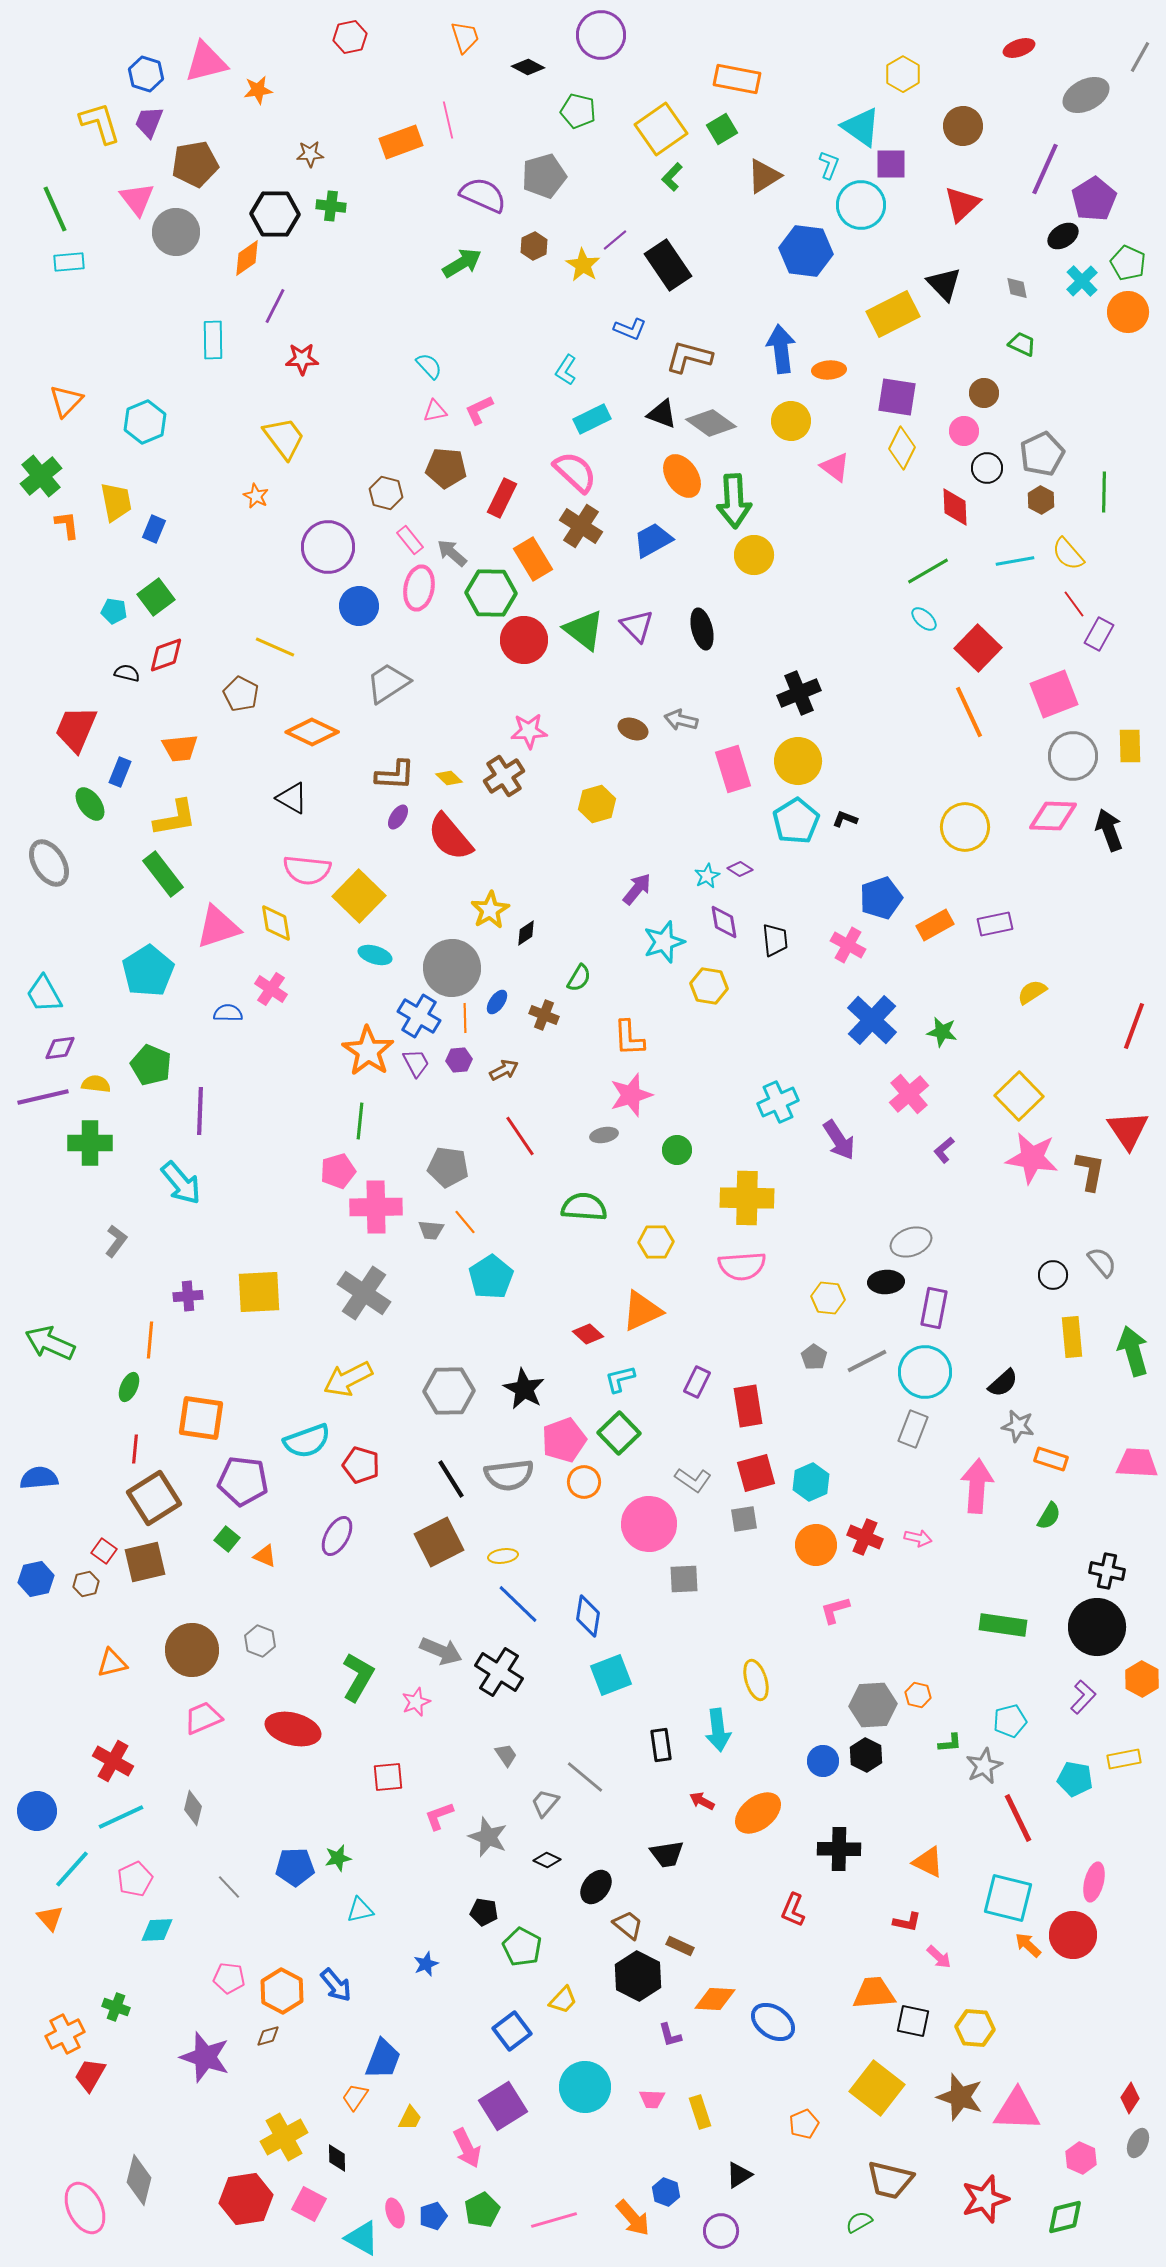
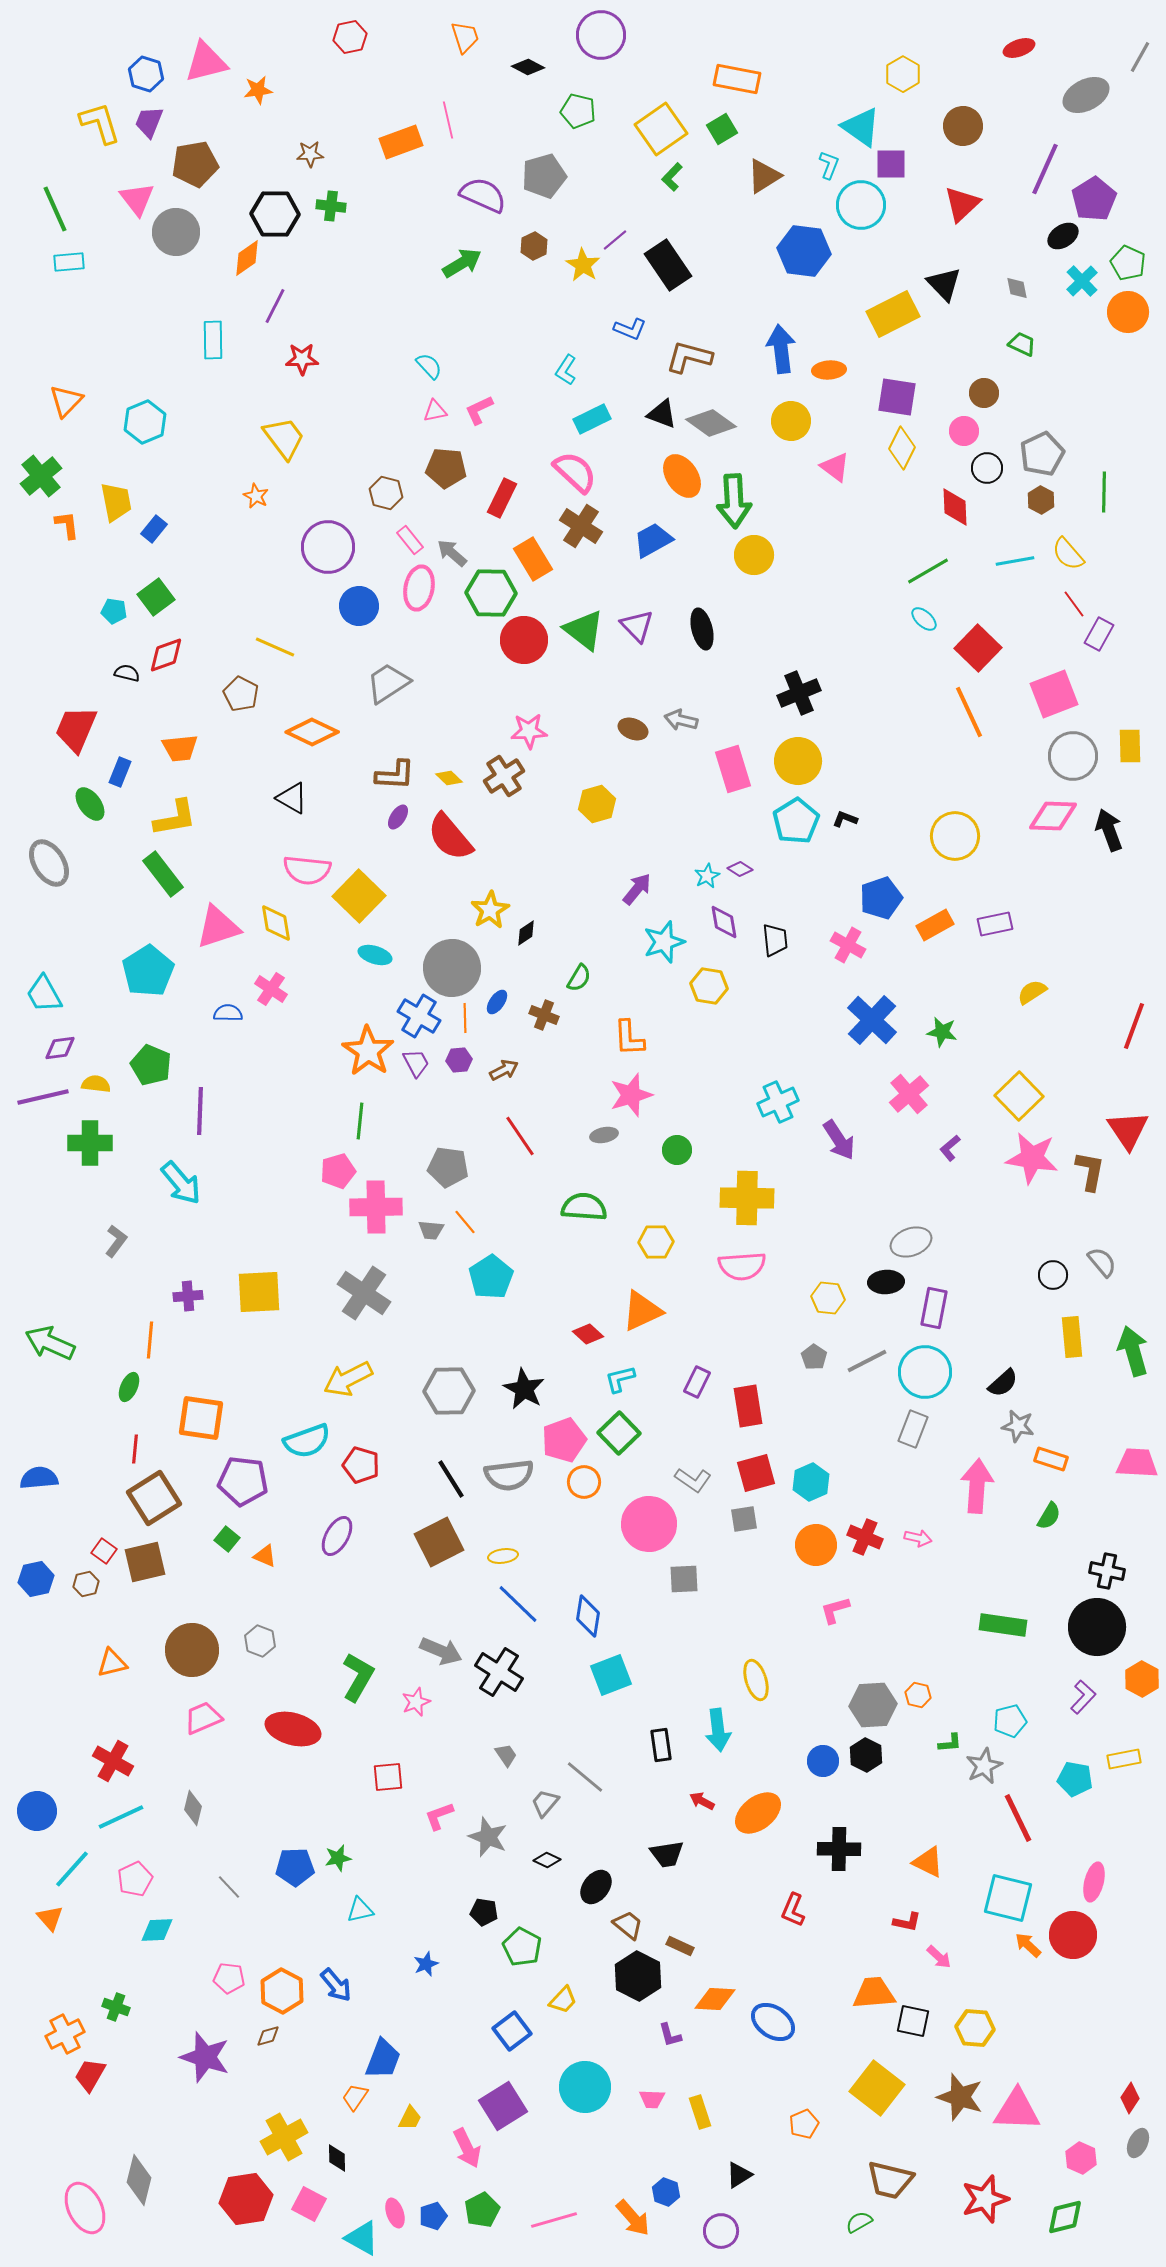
blue hexagon at (806, 251): moved 2 px left
blue rectangle at (154, 529): rotated 16 degrees clockwise
yellow circle at (965, 827): moved 10 px left, 9 px down
purple L-shape at (944, 1150): moved 6 px right, 2 px up
